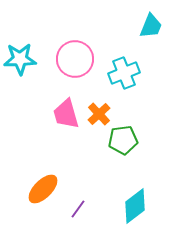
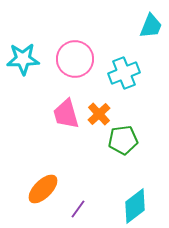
cyan star: moved 3 px right
